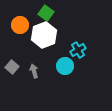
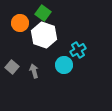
green square: moved 3 px left
orange circle: moved 2 px up
white hexagon: rotated 20 degrees counterclockwise
cyan circle: moved 1 px left, 1 px up
